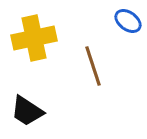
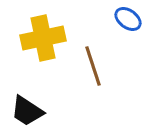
blue ellipse: moved 2 px up
yellow cross: moved 9 px right
